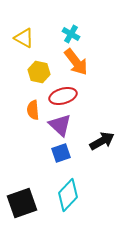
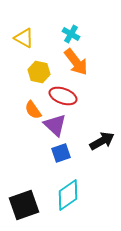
red ellipse: rotated 36 degrees clockwise
orange semicircle: rotated 30 degrees counterclockwise
purple triangle: moved 5 px left
cyan diamond: rotated 12 degrees clockwise
black square: moved 2 px right, 2 px down
